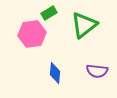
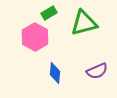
green triangle: moved 2 px up; rotated 24 degrees clockwise
pink hexagon: moved 3 px right, 3 px down; rotated 24 degrees counterclockwise
purple semicircle: rotated 30 degrees counterclockwise
